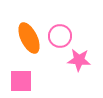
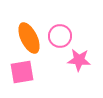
pink square: moved 1 px right, 9 px up; rotated 10 degrees counterclockwise
